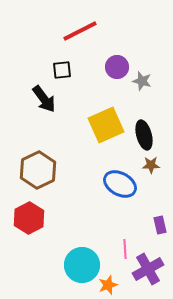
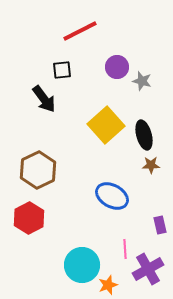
yellow square: rotated 18 degrees counterclockwise
blue ellipse: moved 8 px left, 12 px down
